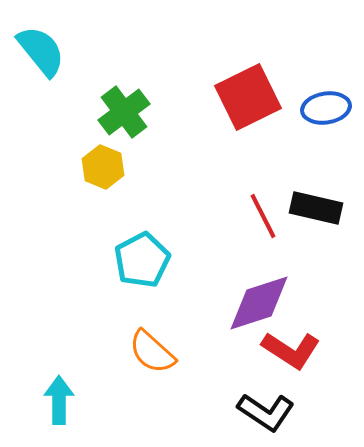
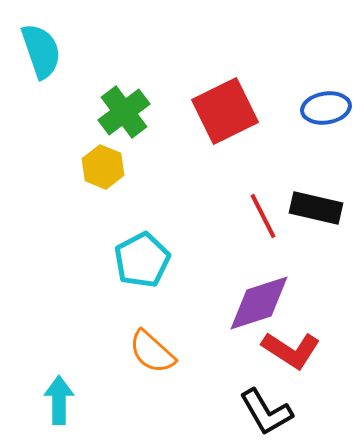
cyan semicircle: rotated 20 degrees clockwise
red square: moved 23 px left, 14 px down
black L-shape: rotated 26 degrees clockwise
